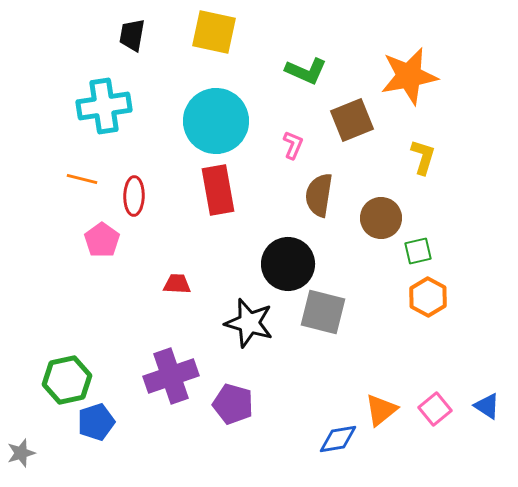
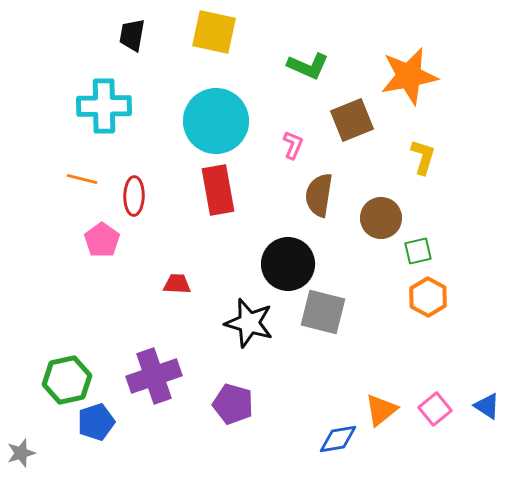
green L-shape: moved 2 px right, 5 px up
cyan cross: rotated 8 degrees clockwise
purple cross: moved 17 px left
